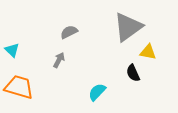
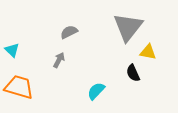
gray triangle: rotated 16 degrees counterclockwise
cyan semicircle: moved 1 px left, 1 px up
